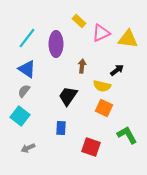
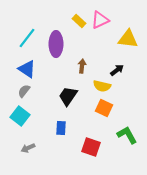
pink triangle: moved 1 px left, 13 px up
